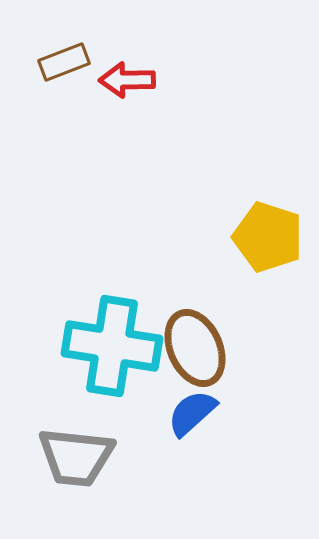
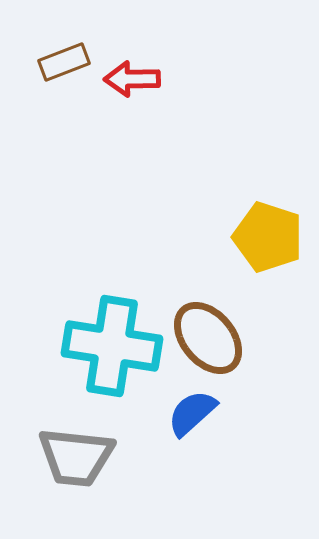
red arrow: moved 5 px right, 1 px up
brown ellipse: moved 13 px right, 10 px up; rotated 16 degrees counterclockwise
